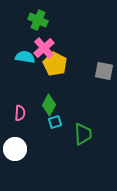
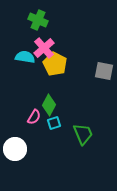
pink semicircle: moved 14 px right, 4 px down; rotated 28 degrees clockwise
cyan square: moved 1 px left, 1 px down
green trapezoid: rotated 20 degrees counterclockwise
